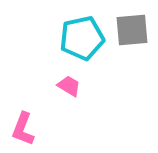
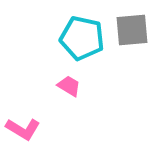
cyan pentagon: rotated 24 degrees clockwise
pink L-shape: rotated 80 degrees counterclockwise
